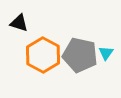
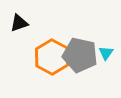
black triangle: rotated 36 degrees counterclockwise
orange hexagon: moved 9 px right, 2 px down
